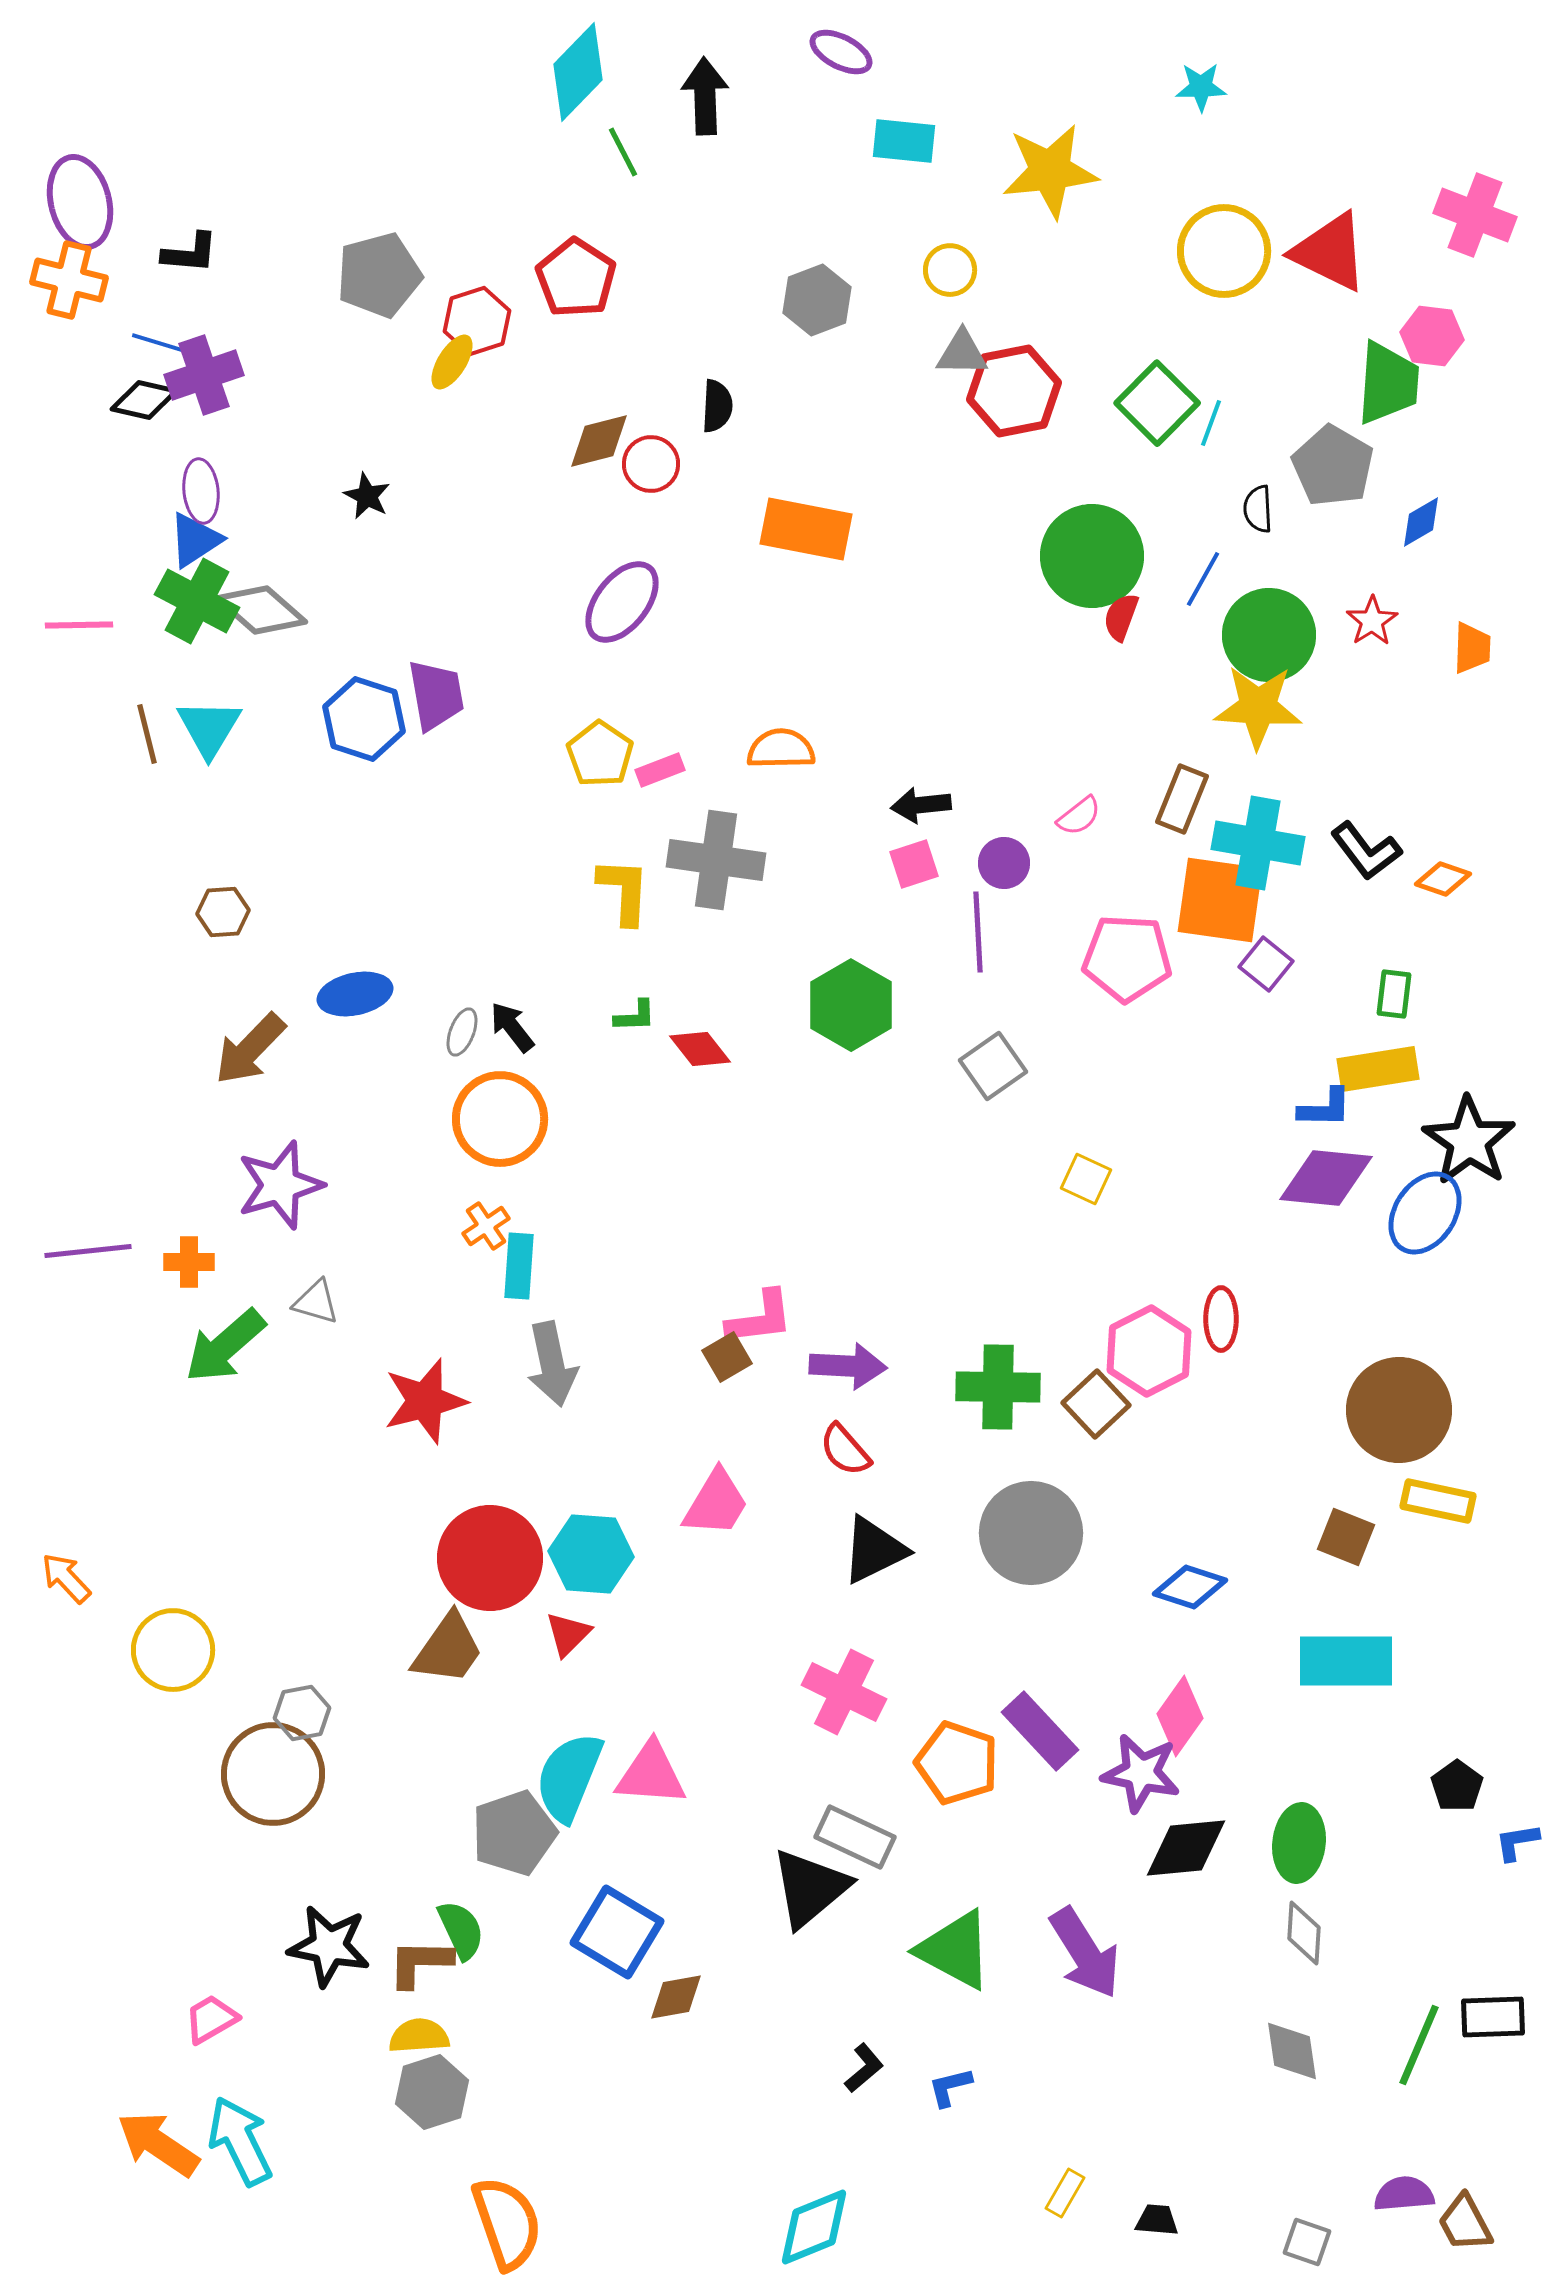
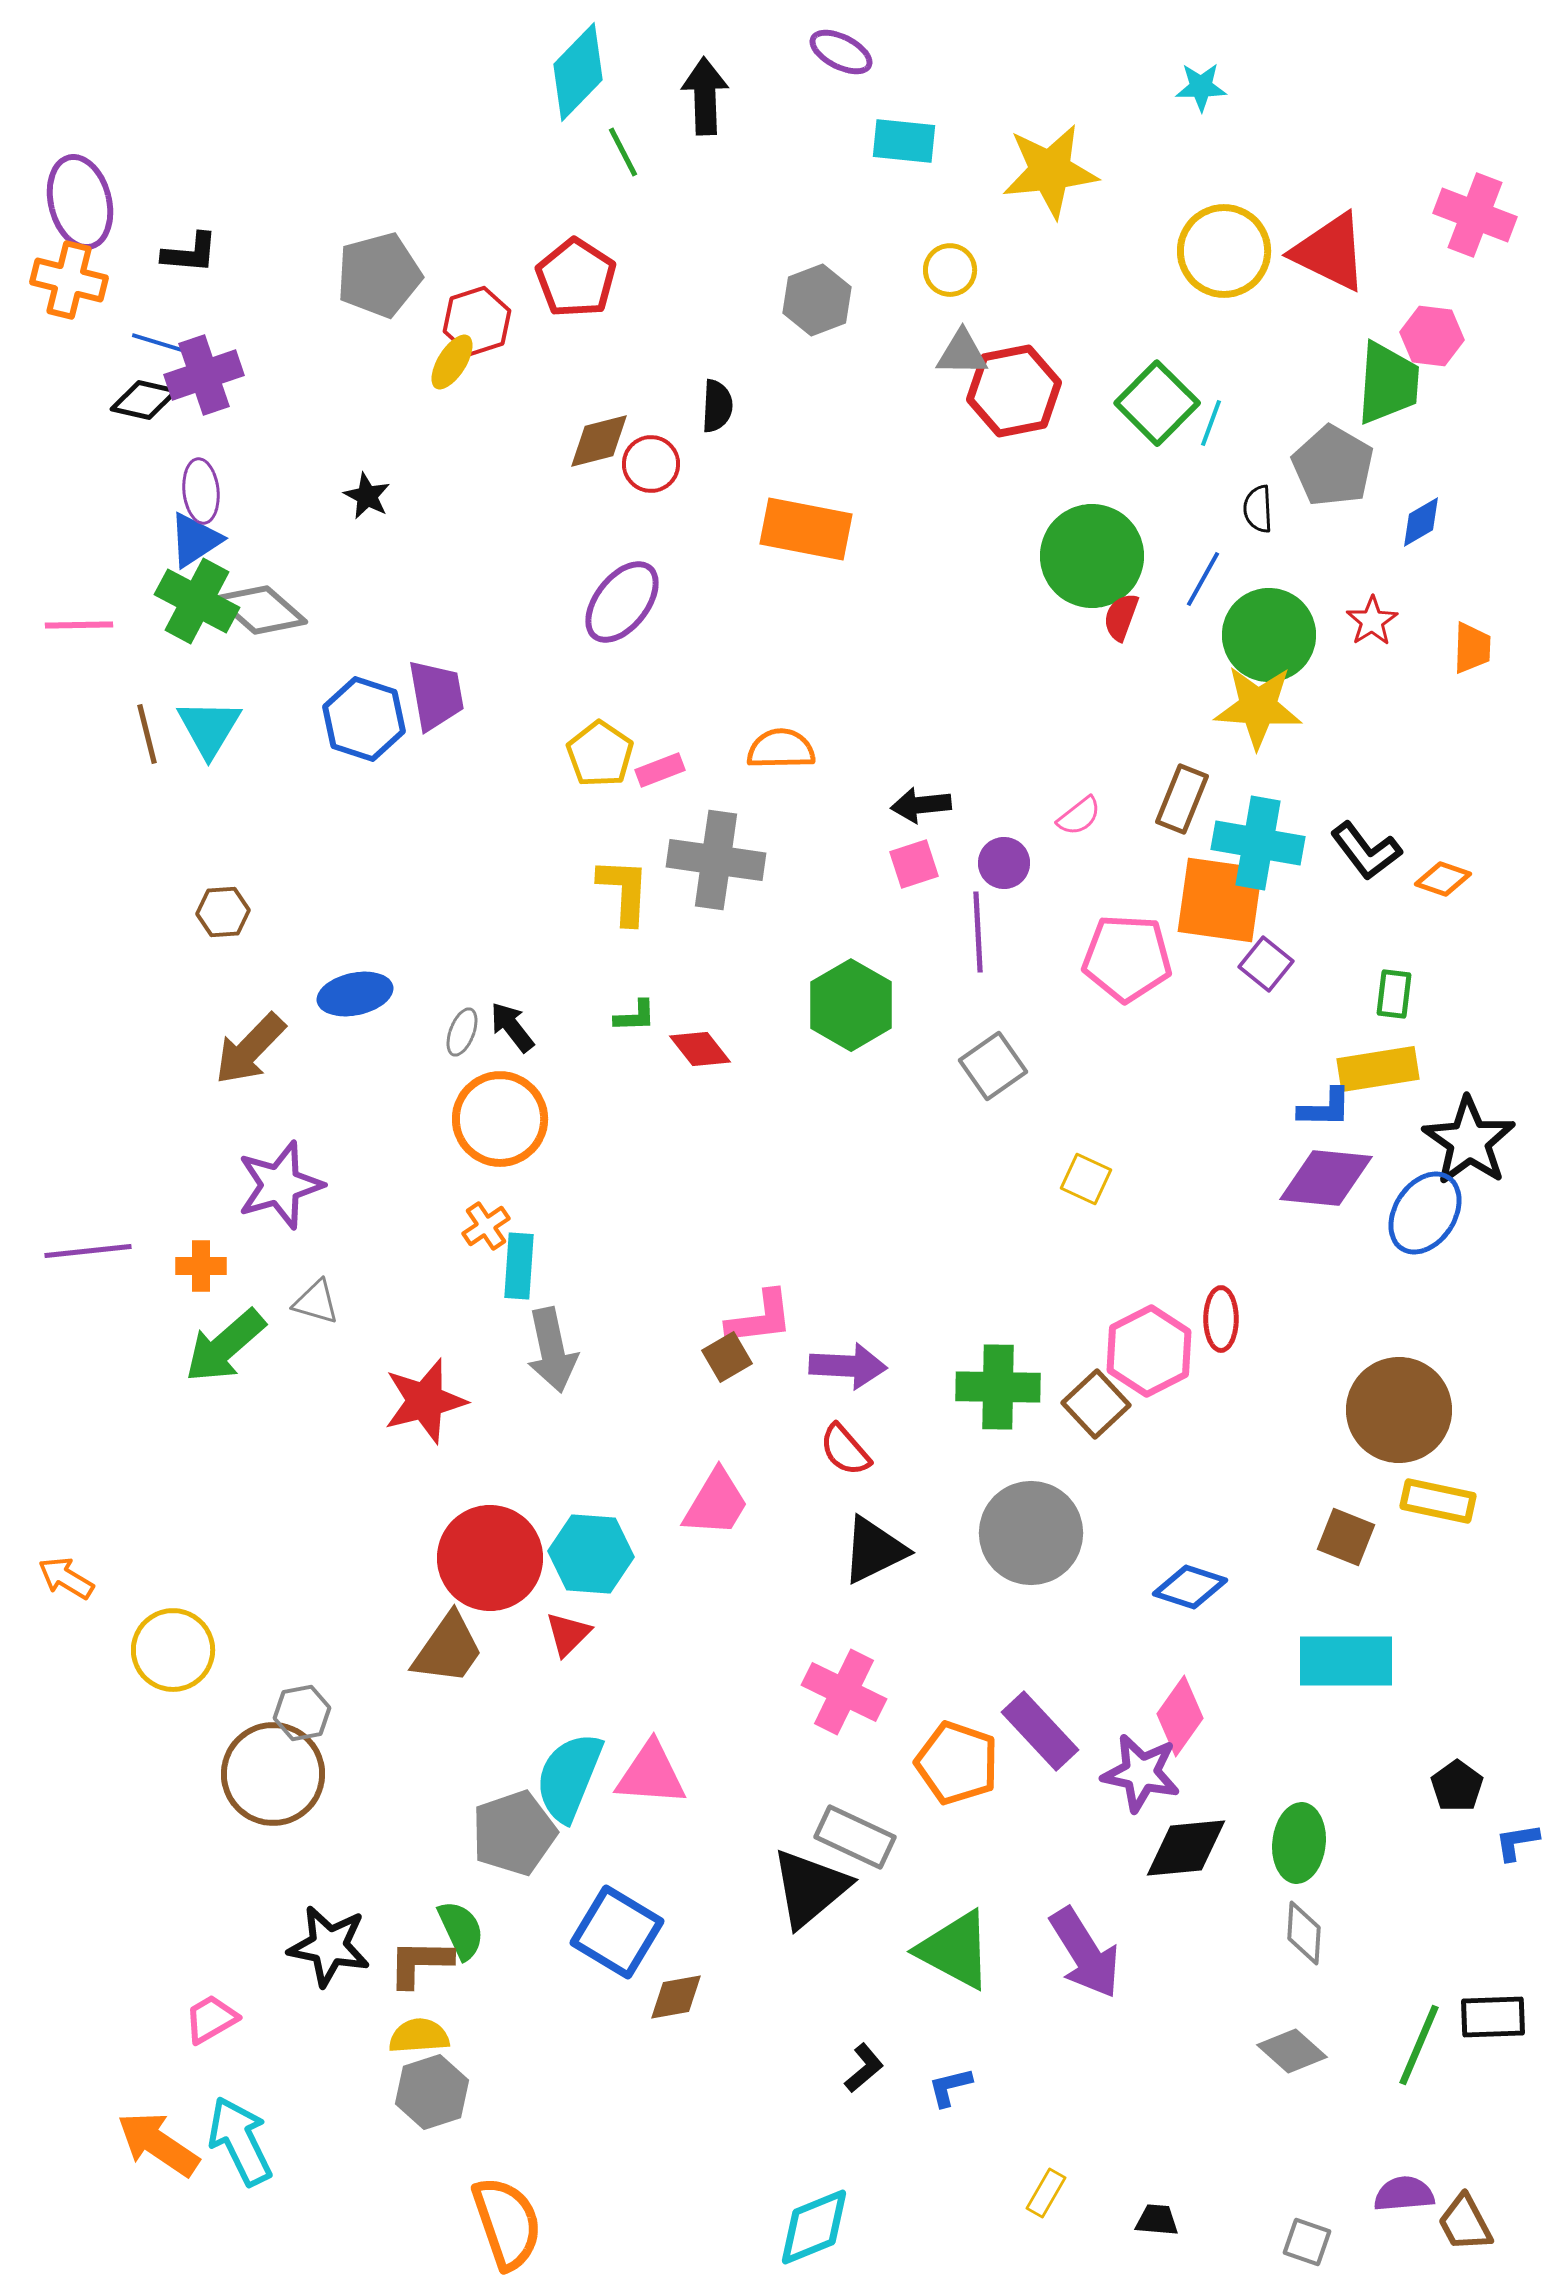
orange cross at (189, 1262): moved 12 px right, 4 px down
gray arrow at (552, 1364): moved 14 px up
orange arrow at (66, 1578): rotated 16 degrees counterclockwise
gray diamond at (1292, 2051): rotated 40 degrees counterclockwise
yellow rectangle at (1065, 2193): moved 19 px left
